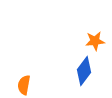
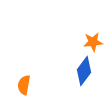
orange star: moved 2 px left, 1 px down
